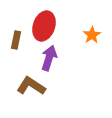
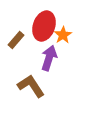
orange star: moved 29 px left
brown rectangle: rotated 30 degrees clockwise
brown L-shape: rotated 24 degrees clockwise
